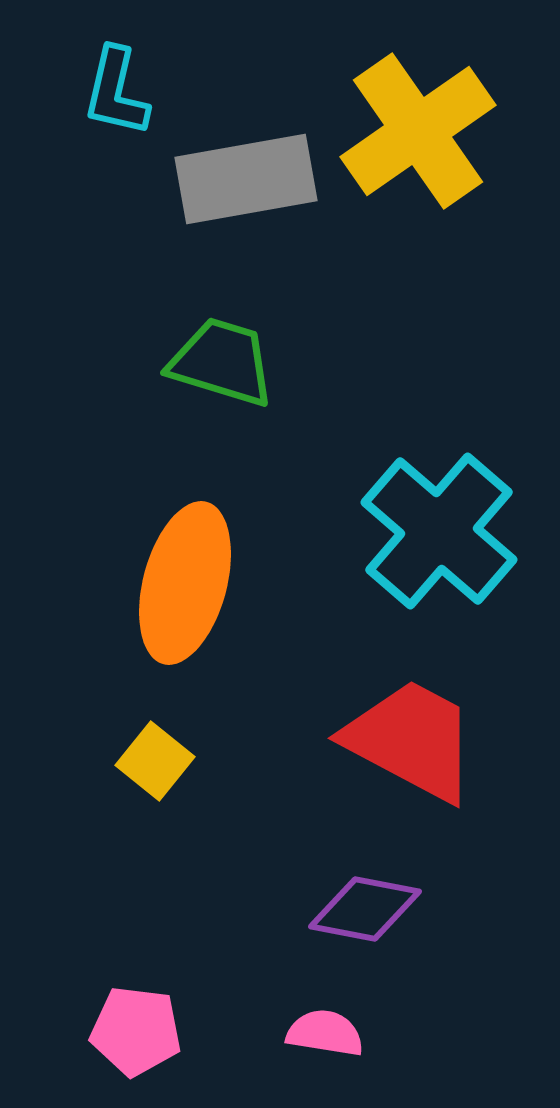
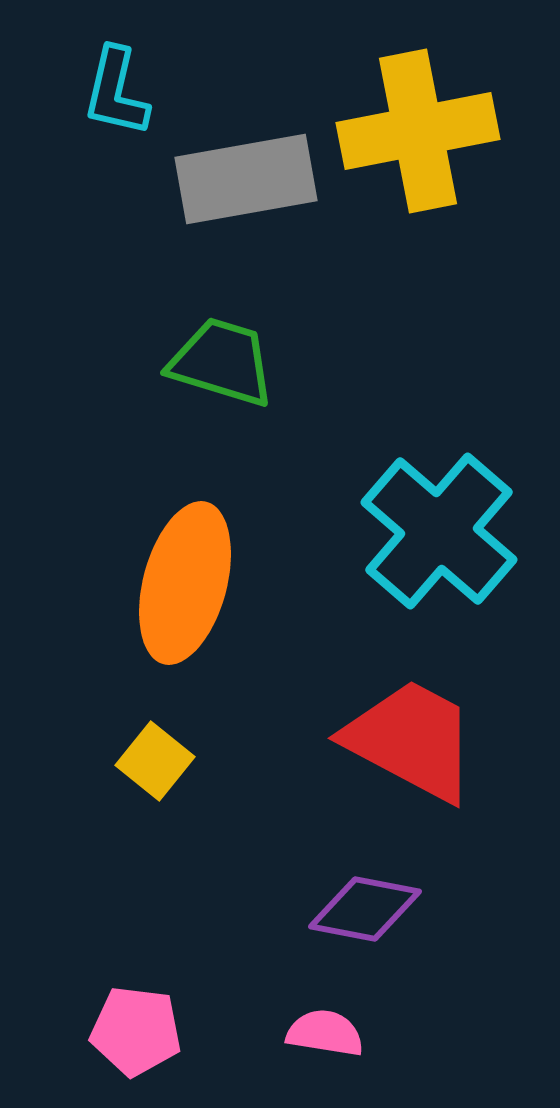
yellow cross: rotated 24 degrees clockwise
